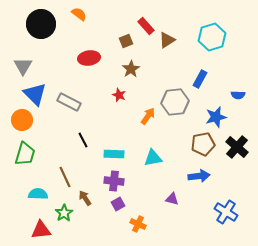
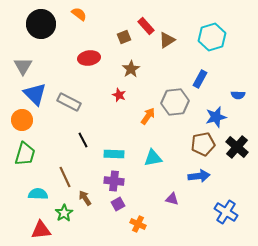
brown square: moved 2 px left, 4 px up
